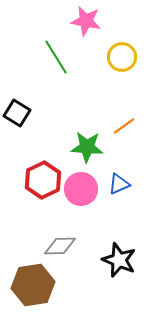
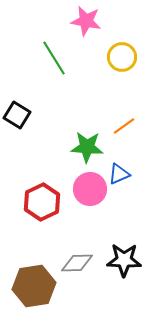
green line: moved 2 px left, 1 px down
black square: moved 2 px down
red hexagon: moved 1 px left, 22 px down
blue triangle: moved 10 px up
pink circle: moved 9 px right
gray diamond: moved 17 px right, 17 px down
black star: moved 5 px right; rotated 20 degrees counterclockwise
brown hexagon: moved 1 px right, 1 px down
